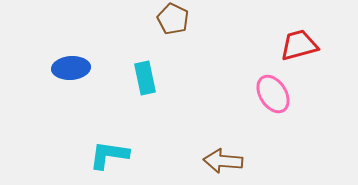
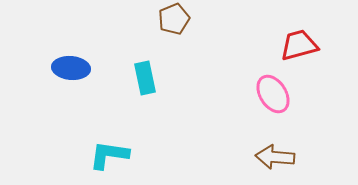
brown pentagon: moved 1 px right; rotated 24 degrees clockwise
blue ellipse: rotated 9 degrees clockwise
brown arrow: moved 52 px right, 4 px up
